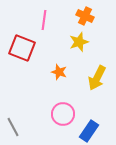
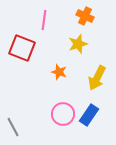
yellow star: moved 1 px left, 2 px down
blue rectangle: moved 16 px up
